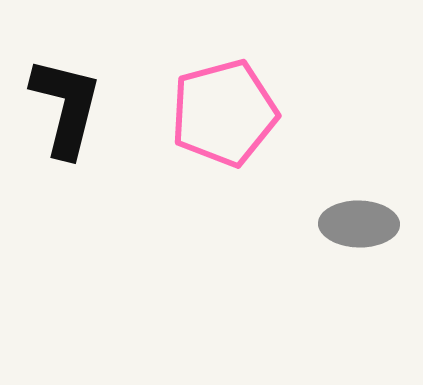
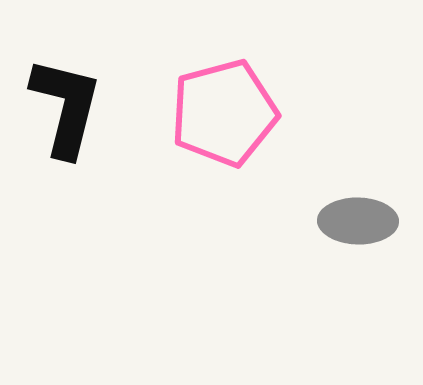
gray ellipse: moved 1 px left, 3 px up
